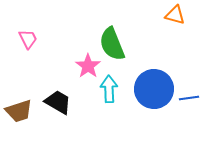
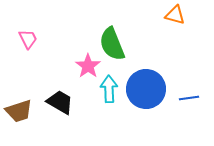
blue circle: moved 8 px left
black trapezoid: moved 2 px right
